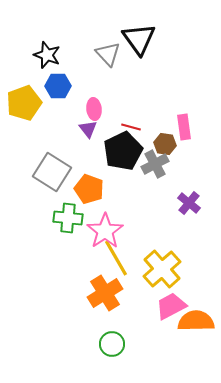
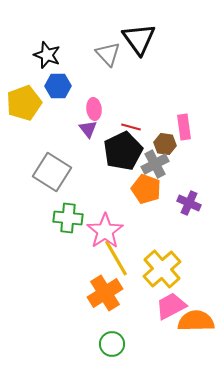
orange pentagon: moved 57 px right
purple cross: rotated 15 degrees counterclockwise
